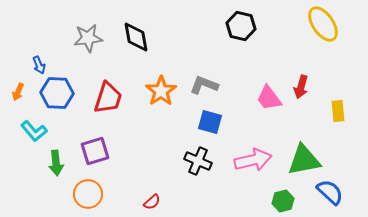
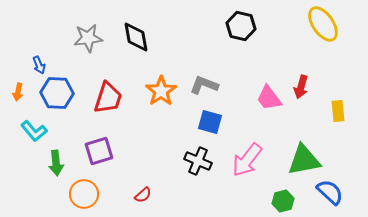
orange arrow: rotated 12 degrees counterclockwise
purple square: moved 4 px right
pink arrow: moved 6 px left; rotated 141 degrees clockwise
orange circle: moved 4 px left
red semicircle: moved 9 px left, 7 px up
